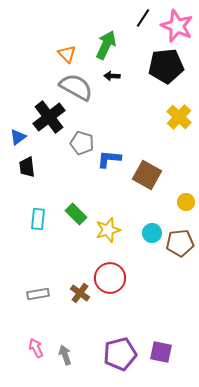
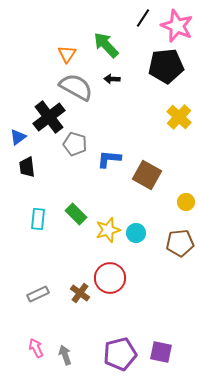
green arrow: rotated 68 degrees counterclockwise
orange triangle: rotated 18 degrees clockwise
black arrow: moved 3 px down
gray pentagon: moved 7 px left, 1 px down
cyan circle: moved 16 px left
gray rectangle: rotated 15 degrees counterclockwise
